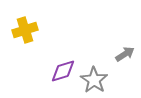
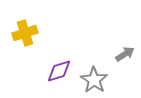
yellow cross: moved 3 px down
purple diamond: moved 4 px left
